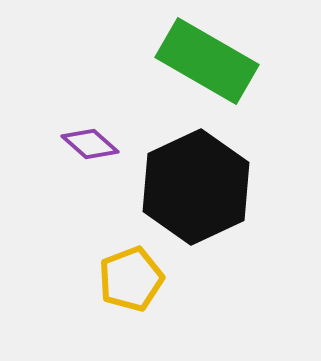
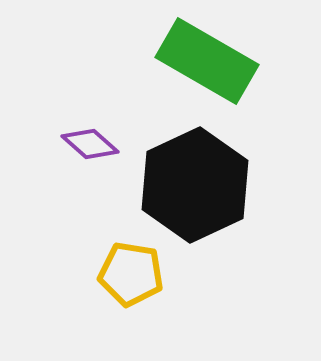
black hexagon: moved 1 px left, 2 px up
yellow pentagon: moved 5 px up; rotated 30 degrees clockwise
